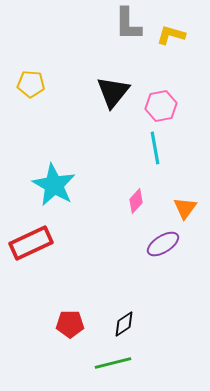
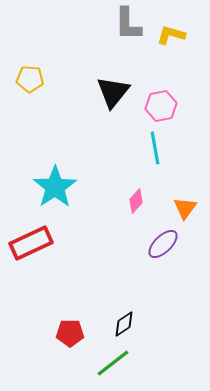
yellow pentagon: moved 1 px left, 5 px up
cyan star: moved 1 px right, 2 px down; rotated 9 degrees clockwise
purple ellipse: rotated 12 degrees counterclockwise
red pentagon: moved 9 px down
green line: rotated 24 degrees counterclockwise
